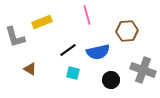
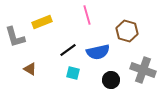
brown hexagon: rotated 20 degrees clockwise
